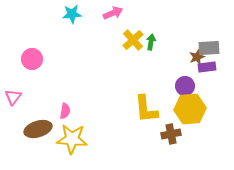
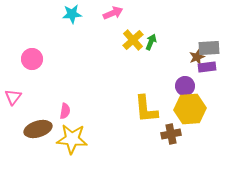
green arrow: rotated 14 degrees clockwise
